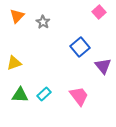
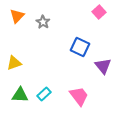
blue square: rotated 24 degrees counterclockwise
